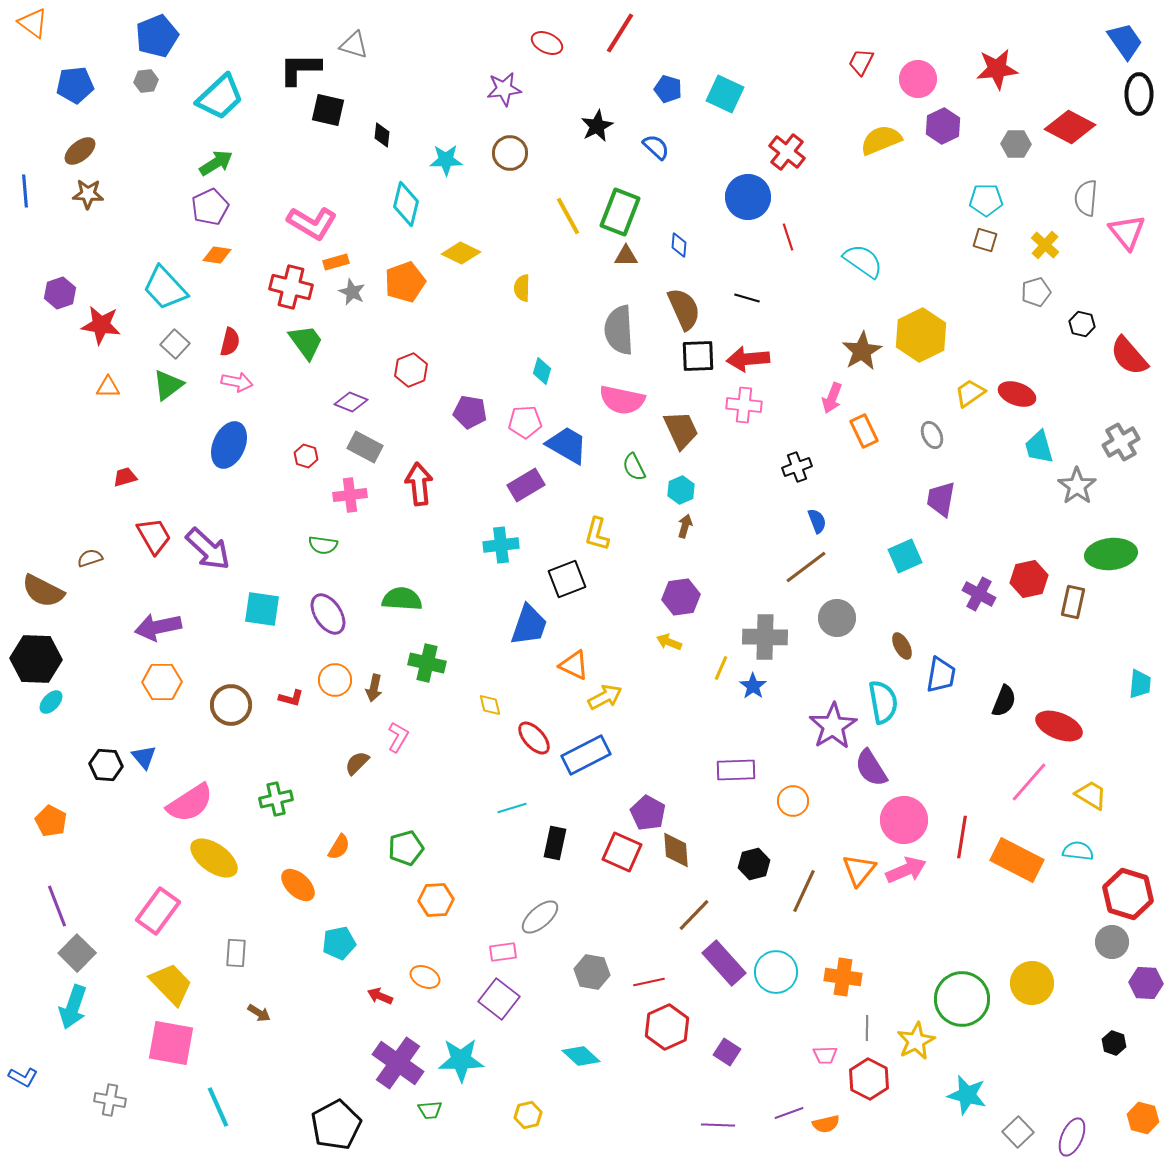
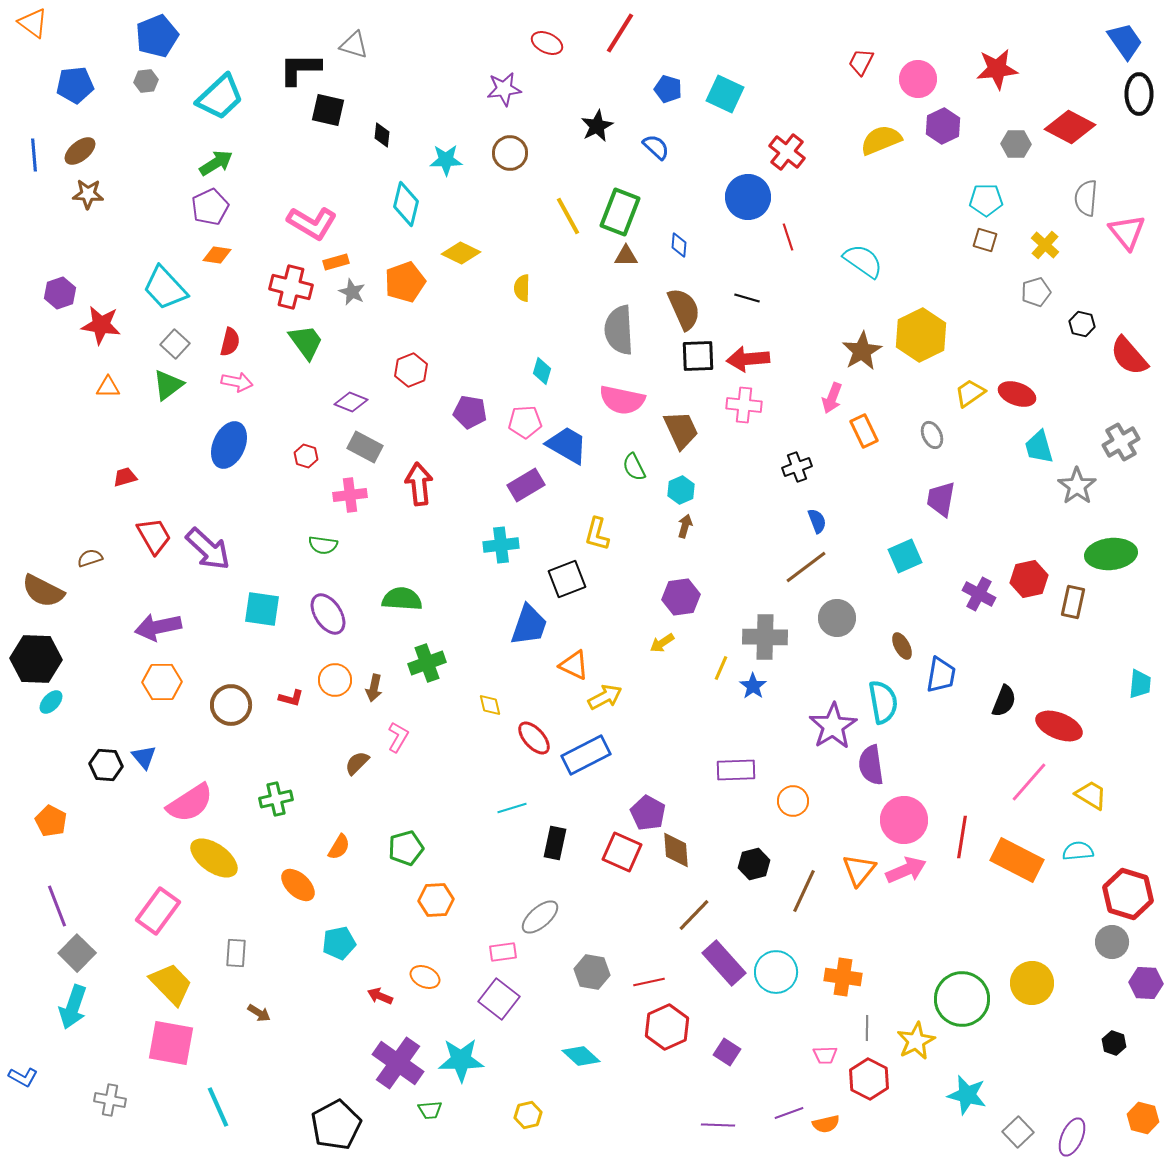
blue line at (25, 191): moved 9 px right, 36 px up
yellow arrow at (669, 642): moved 7 px left, 1 px down; rotated 55 degrees counterclockwise
green cross at (427, 663): rotated 33 degrees counterclockwise
purple semicircle at (871, 768): moved 3 px up; rotated 24 degrees clockwise
cyan semicircle at (1078, 851): rotated 12 degrees counterclockwise
